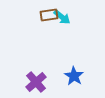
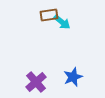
cyan arrow: moved 5 px down
blue star: moved 1 px left, 1 px down; rotated 18 degrees clockwise
